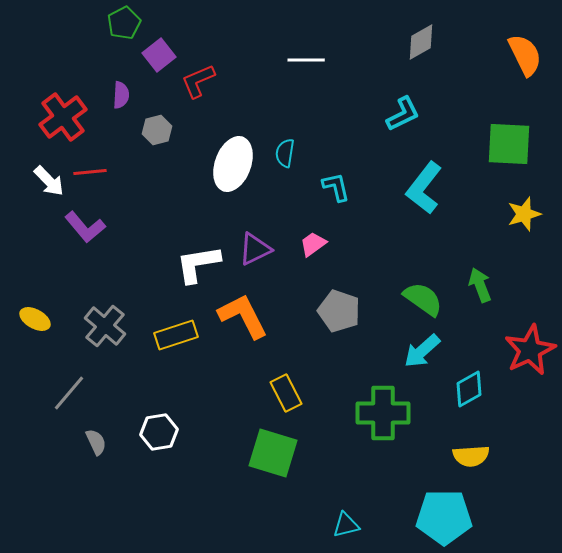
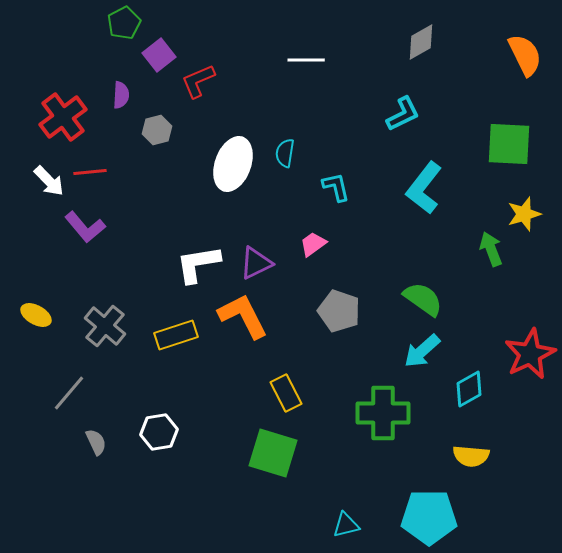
purple triangle at (255, 249): moved 1 px right, 14 px down
green arrow at (480, 285): moved 11 px right, 36 px up
yellow ellipse at (35, 319): moved 1 px right, 4 px up
red star at (530, 350): moved 4 px down
yellow semicircle at (471, 456): rotated 9 degrees clockwise
cyan pentagon at (444, 517): moved 15 px left
